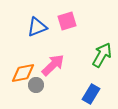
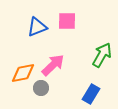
pink square: rotated 18 degrees clockwise
gray circle: moved 5 px right, 3 px down
